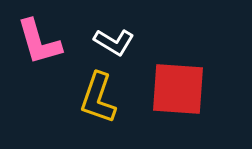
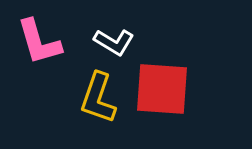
red square: moved 16 px left
